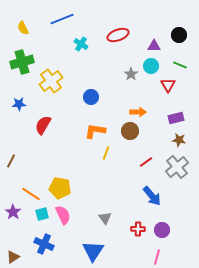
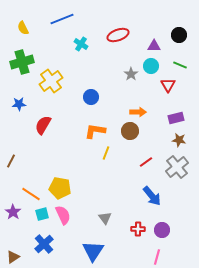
blue cross: rotated 24 degrees clockwise
